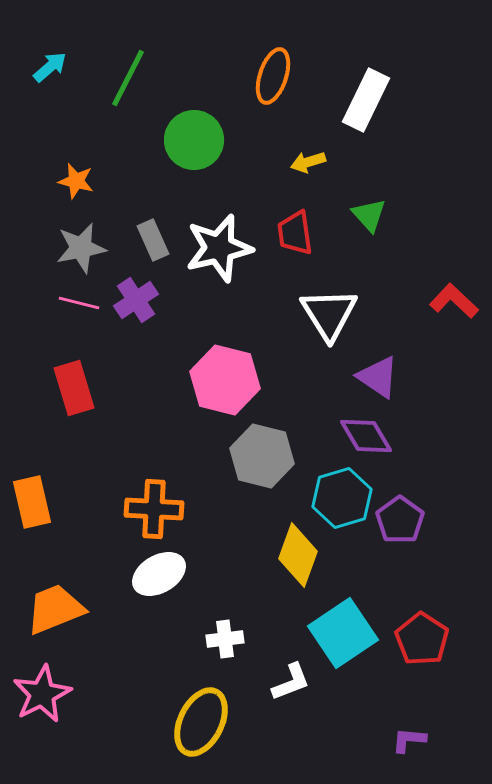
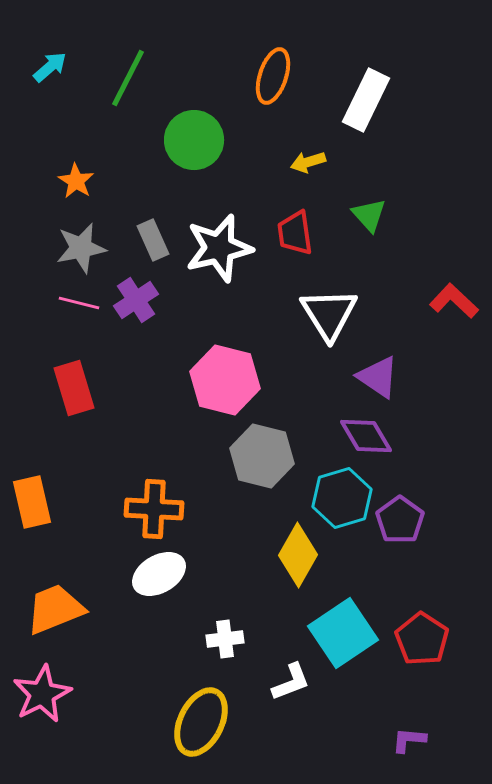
orange star: rotated 18 degrees clockwise
yellow diamond: rotated 10 degrees clockwise
